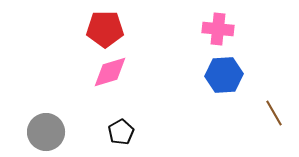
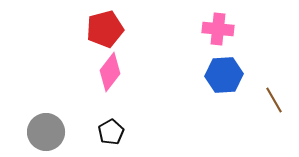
red pentagon: rotated 15 degrees counterclockwise
pink diamond: rotated 36 degrees counterclockwise
brown line: moved 13 px up
black pentagon: moved 10 px left
